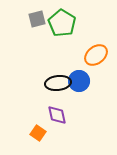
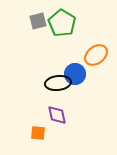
gray square: moved 1 px right, 2 px down
blue circle: moved 4 px left, 7 px up
orange square: rotated 28 degrees counterclockwise
